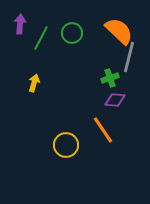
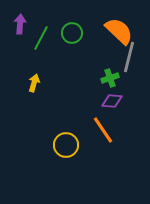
purple diamond: moved 3 px left, 1 px down
